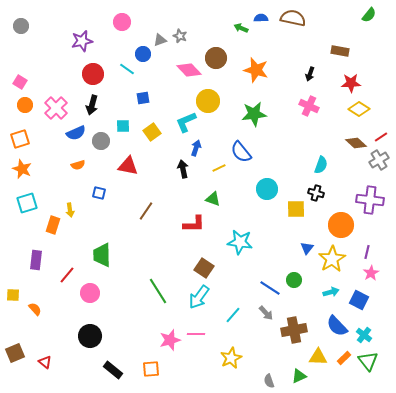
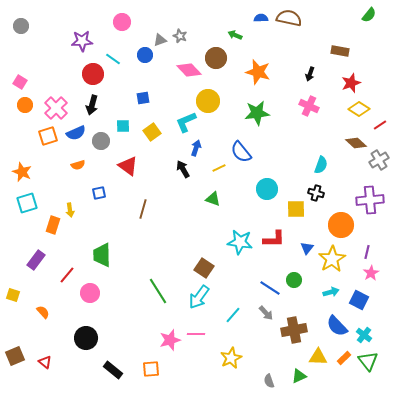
brown semicircle at (293, 18): moved 4 px left
green arrow at (241, 28): moved 6 px left, 7 px down
purple star at (82, 41): rotated 10 degrees clockwise
blue circle at (143, 54): moved 2 px right, 1 px down
cyan line at (127, 69): moved 14 px left, 10 px up
orange star at (256, 70): moved 2 px right, 2 px down
red star at (351, 83): rotated 18 degrees counterclockwise
green star at (254, 114): moved 3 px right, 1 px up
red line at (381, 137): moved 1 px left, 12 px up
orange square at (20, 139): moved 28 px right, 3 px up
red triangle at (128, 166): rotated 25 degrees clockwise
orange star at (22, 169): moved 3 px down
black arrow at (183, 169): rotated 18 degrees counterclockwise
blue square at (99, 193): rotated 24 degrees counterclockwise
purple cross at (370, 200): rotated 12 degrees counterclockwise
brown line at (146, 211): moved 3 px left, 2 px up; rotated 18 degrees counterclockwise
red L-shape at (194, 224): moved 80 px right, 15 px down
purple rectangle at (36, 260): rotated 30 degrees clockwise
yellow square at (13, 295): rotated 16 degrees clockwise
orange semicircle at (35, 309): moved 8 px right, 3 px down
black circle at (90, 336): moved 4 px left, 2 px down
brown square at (15, 353): moved 3 px down
